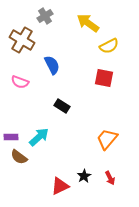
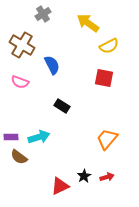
gray cross: moved 2 px left, 2 px up
brown cross: moved 5 px down
cyan arrow: rotated 25 degrees clockwise
red arrow: moved 3 px left, 1 px up; rotated 80 degrees counterclockwise
